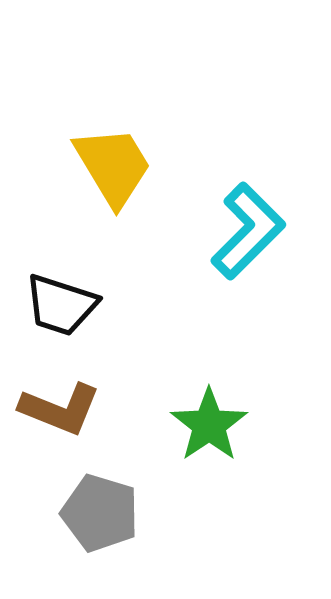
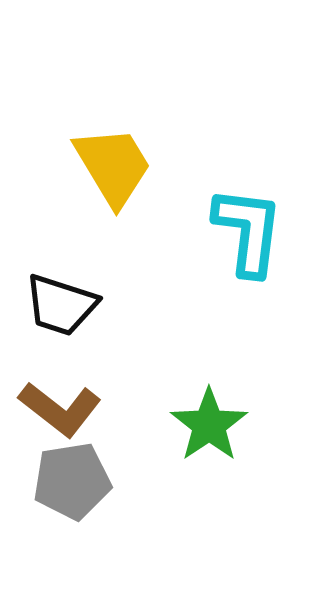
cyan L-shape: rotated 38 degrees counterclockwise
brown L-shape: rotated 16 degrees clockwise
gray pentagon: moved 28 px left, 32 px up; rotated 26 degrees counterclockwise
